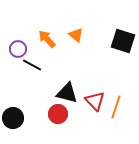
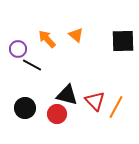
black square: rotated 20 degrees counterclockwise
black triangle: moved 2 px down
orange line: rotated 10 degrees clockwise
red circle: moved 1 px left
black circle: moved 12 px right, 10 px up
